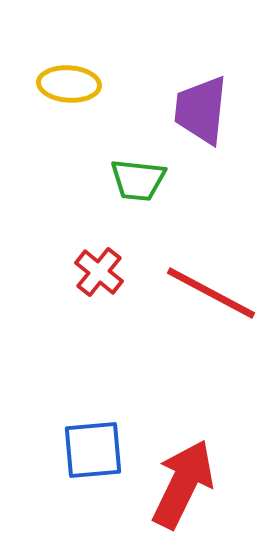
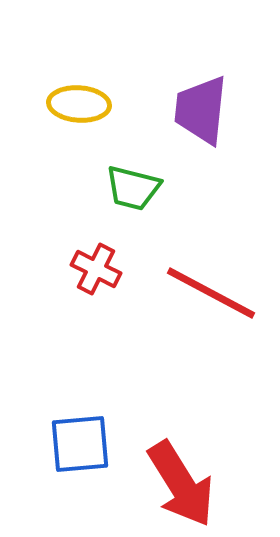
yellow ellipse: moved 10 px right, 20 px down
green trapezoid: moved 5 px left, 8 px down; rotated 8 degrees clockwise
red cross: moved 3 px left, 3 px up; rotated 12 degrees counterclockwise
blue square: moved 13 px left, 6 px up
red arrow: moved 2 px left; rotated 122 degrees clockwise
